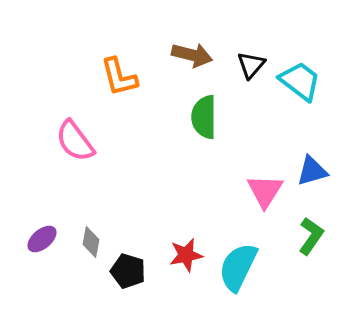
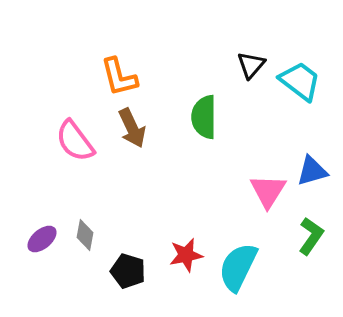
brown arrow: moved 60 px left, 73 px down; rotated 51 degrees clockwise
pink triangle: moved 3 px right
gray diamond: moved 6 px left, 7 px up
